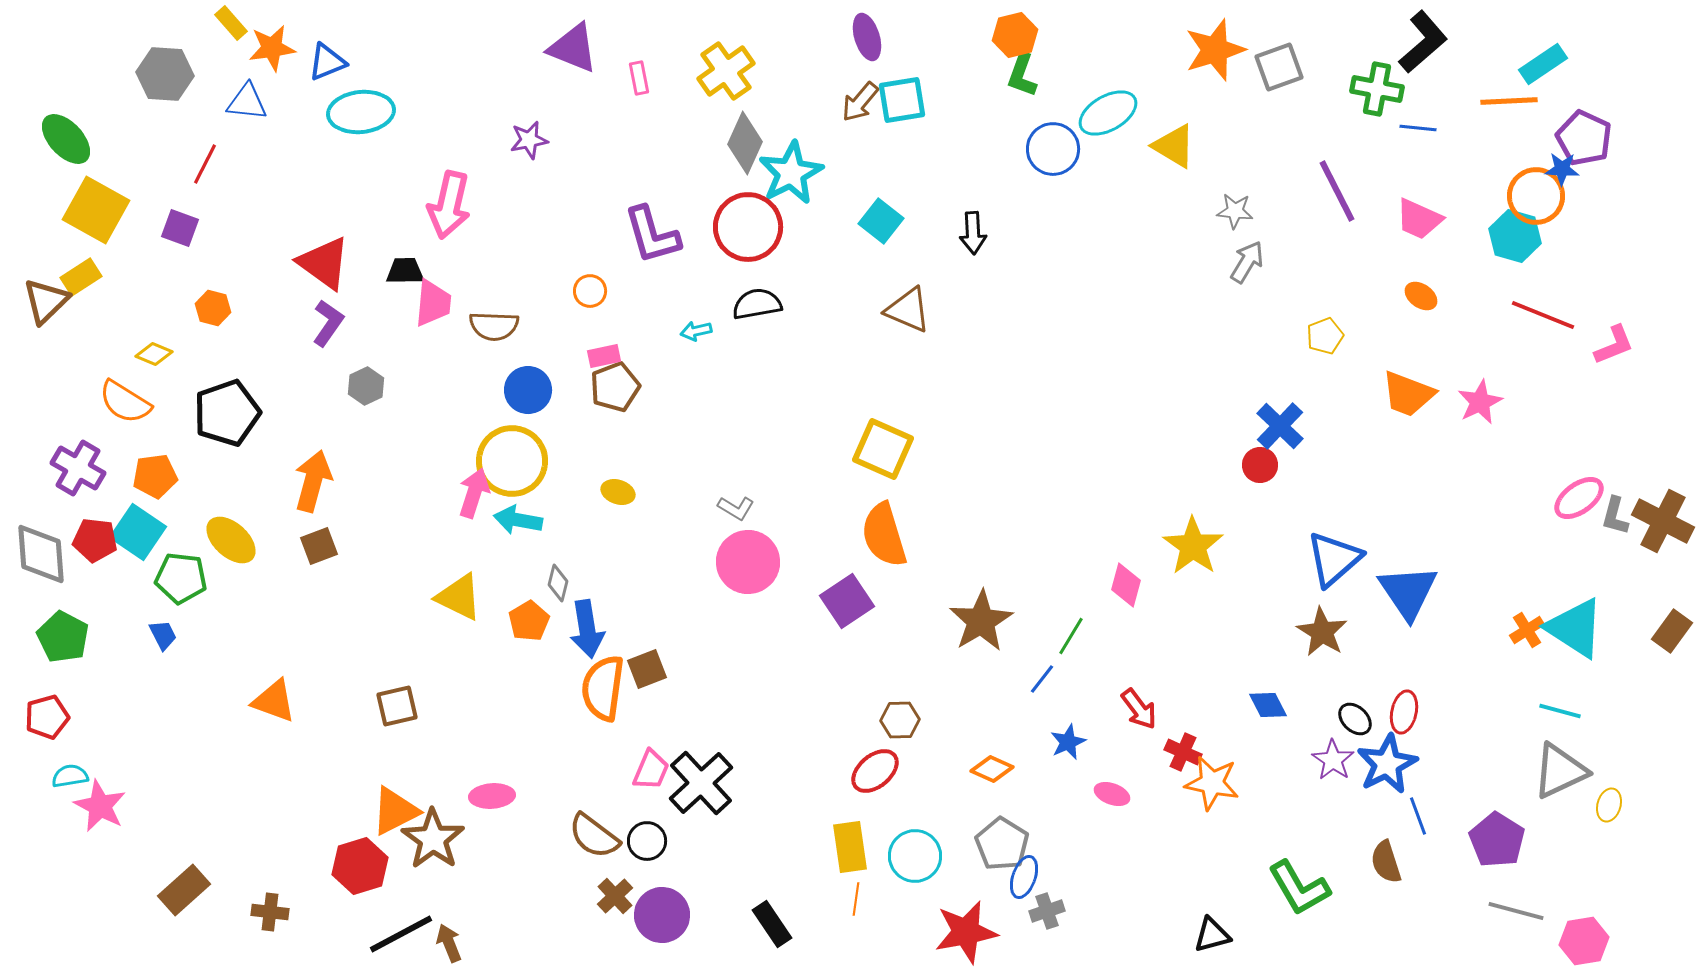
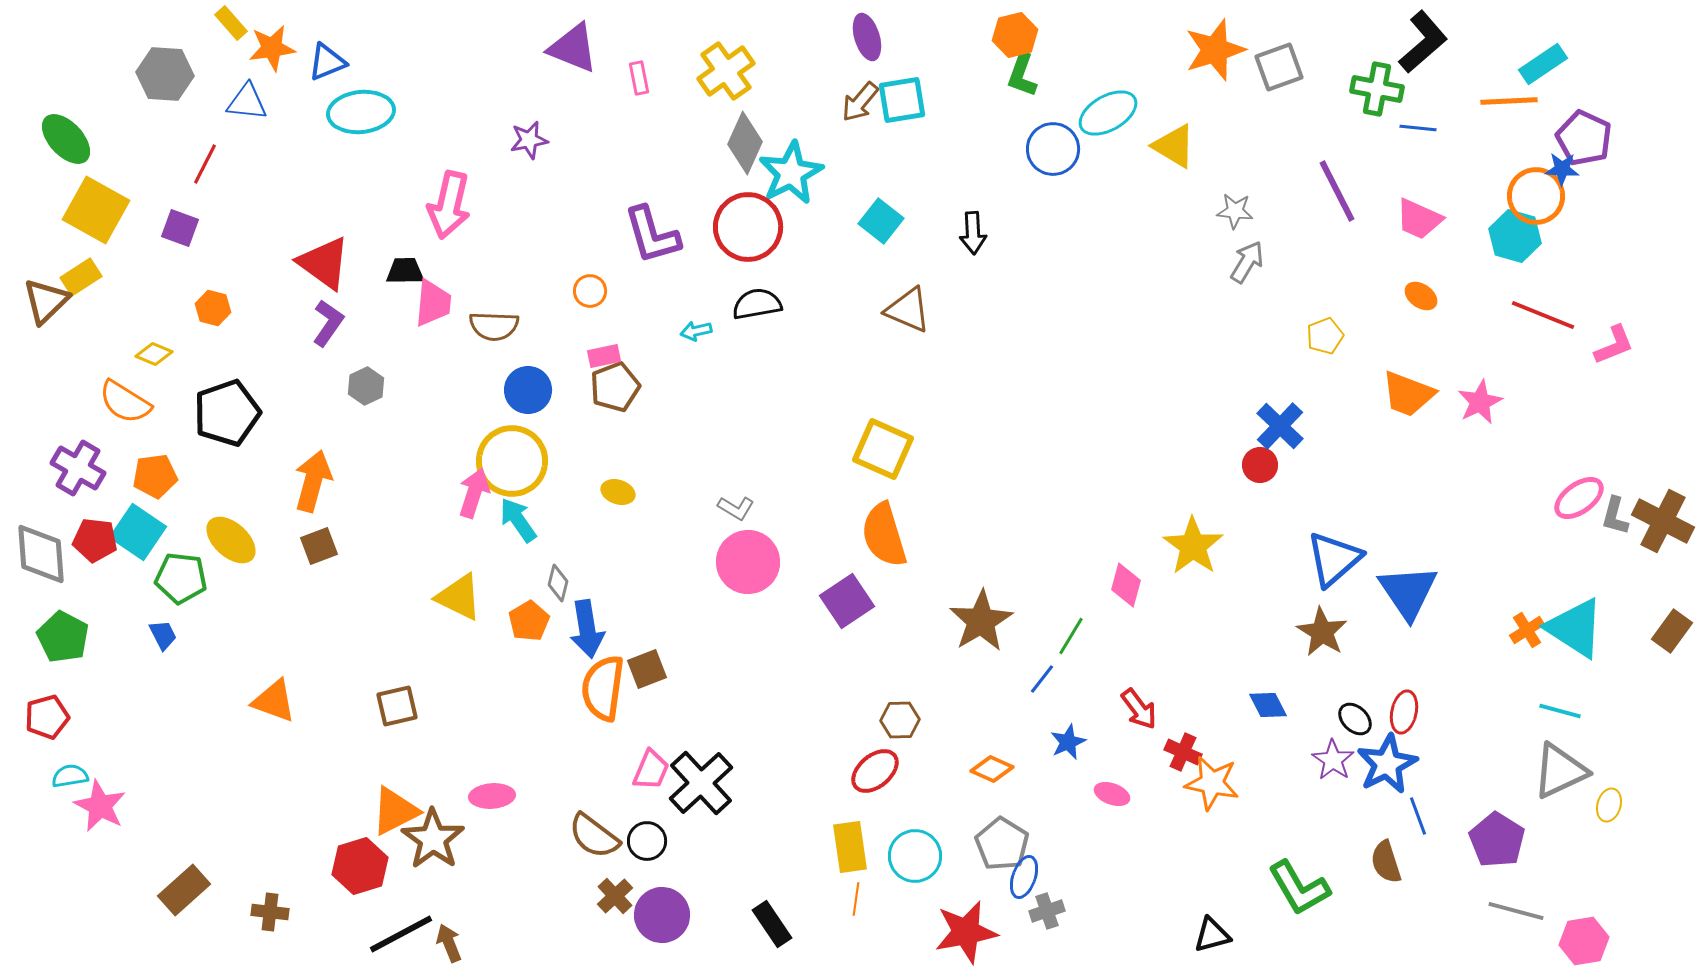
cyan arrow at (518, 520): rotated 45 degrees clockwise
